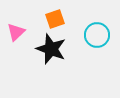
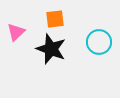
orange square: rotated 12 degrees clockwise
cyan circle: moved 2 px right, 7 px down
